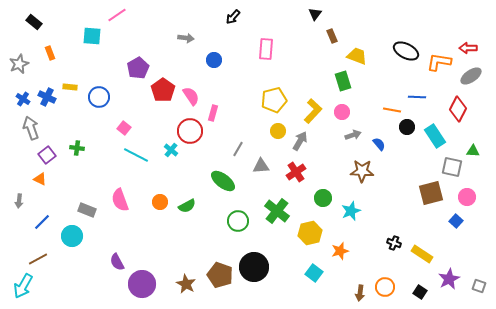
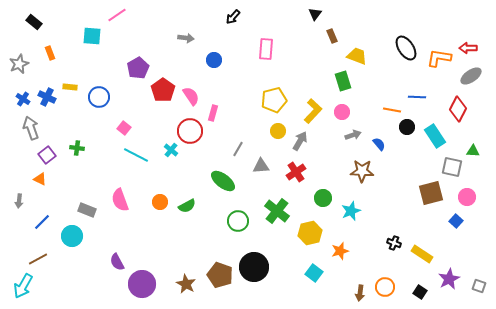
black ellipse at (406, 51): moved 3 px up; rotated 30 degrees clockwise
orange L-shape at (439, 62): moved 4 px up
